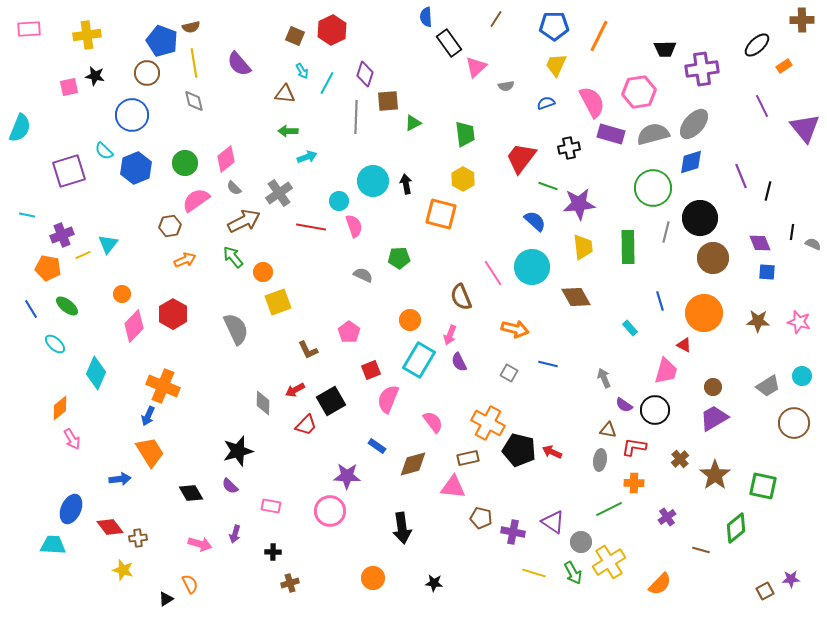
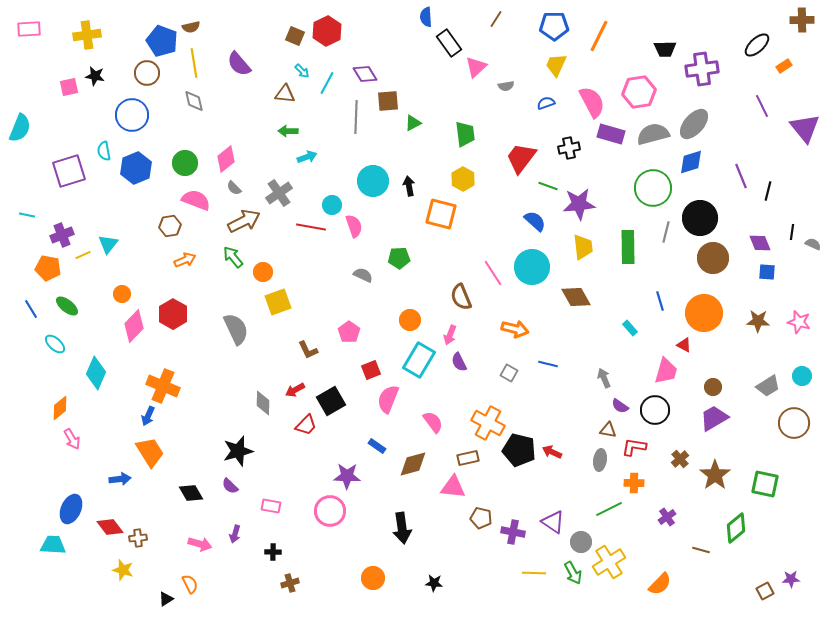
red hexagon at (332, 30): moved 5 px left, 1 px down
cyan arrow at (302, 71): rotated 14 degrees counterclockwise
purple diamond at (365, 74): rotated 50 degrees counterclockwise
cyan semicircle at (104, 151): rotated 36 degrees clockwise
black arrow at (406, 184): moved 3 px right, 2 px down
pink semicircle at (196, 200): rotated 56 degrees clockwise
cyan circle at (339, 201): moved 7 px left, 4 px down
purple semicircle at (624, 405): moved 4 px left, 1 px down
green square at (763, 486): moved 2 px right, 2 px up
yellow line at (534, 573): rotated 15 degrees counterclockwise
